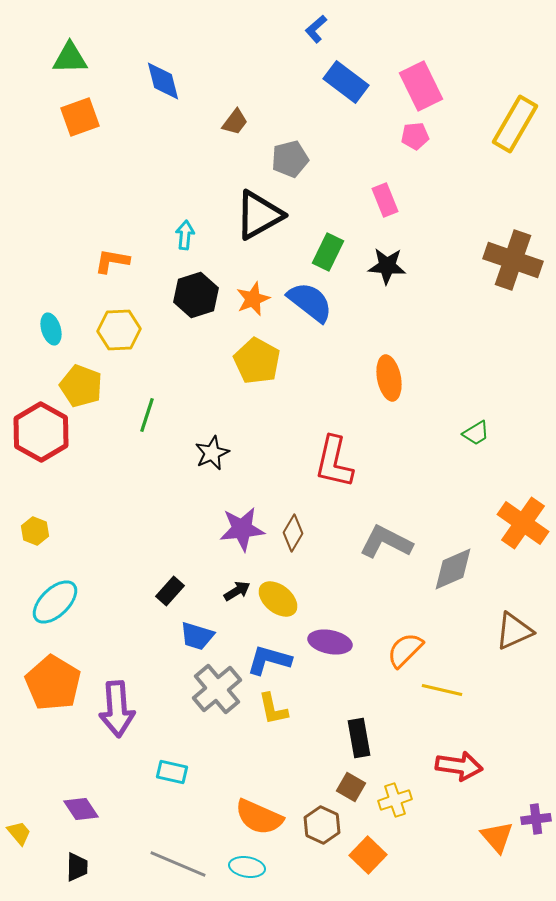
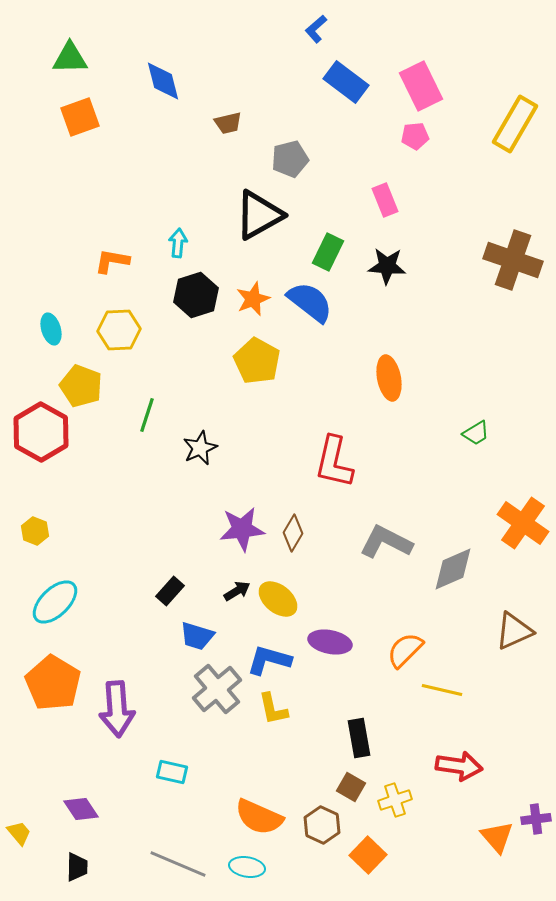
brown trapezoid at (235, 122): moved 7 px left, 1 px down; rotated 40 degrees clockwise
cyan arrow at (185, 235): moved 7 px left, 8 px down
black star at (212, 453): moved 12 px left, 5 px up
